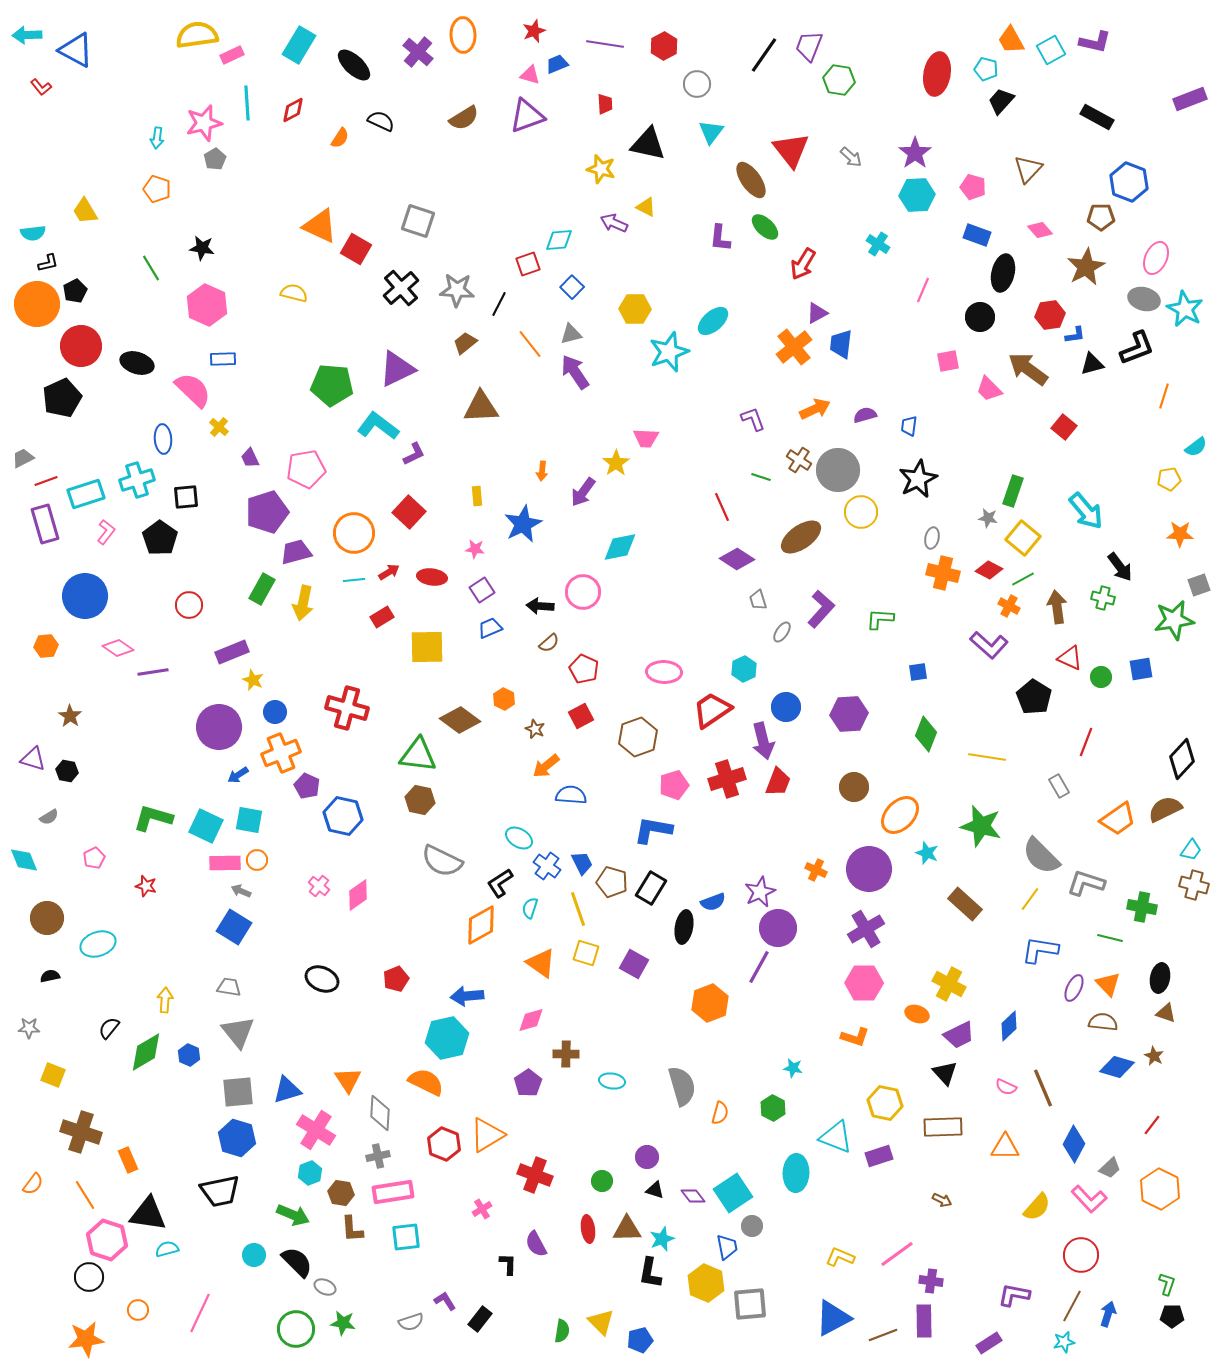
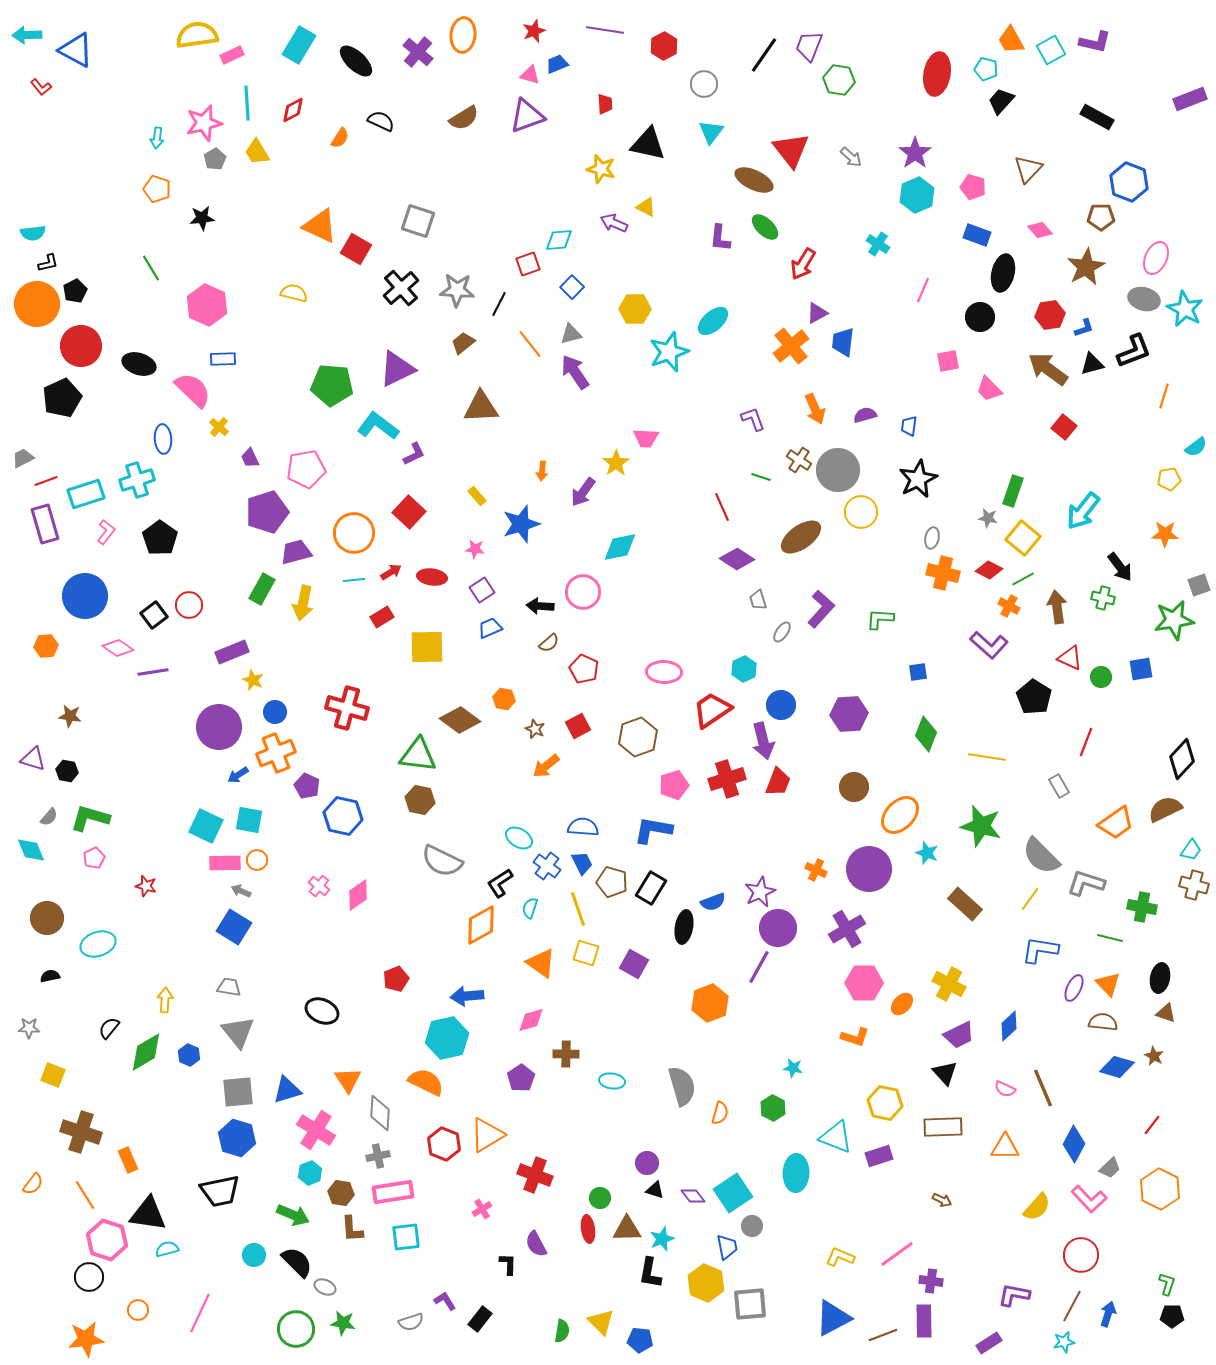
orange ellipse at (463, 35): rotated 8 degrees clockwise
purple line at (605, 44): moved 14 px up
black ellipse at (354, 65): moved 2 px right, 4 px up
gray circle at (697, 84): moved 7 px right
brown ellipse at (751, 180): moved 3 px right; rotated 30 degrees counterclockwise
cyan hexagon at (917, 195): rotated 20 degrees counterclockwise
yellow trapezoid at (85, 211): moved 172 px right, 59 px up
black star at (202, 248): moved 30 px up; rotated 15 degrees counterclockwise
blue L-shape at (1075, 335): moved 9 px right, 7 px up; rotated 10 degrees counterclockwise
brown trapezoid at (465, 343): moved 2 px left
blue trapezoid at (841, 344): moved 2 px right, 2 px up
orange cross at (794, 347): moved 3 px left, 1 px up
black L-shape at (1137, 348): moved 3 px left, 3 px down
black ellipse at (137, 363): moved 2 px right, 1 px down
brown arrow at (1028, 369): moved 20 px right
orange arrow at (815, 409): rotated 92 degrees clockwise
yellow rectangle at (477, 496): rotated 36 degrees counterclockwise
black square at (186, 497): moved 32 px left, 118 px down; rotated 32 degrees counterclockwise
cyan arrow at (1086, 511): moved 3 px left; rotated 78 degrees clockwise
blue star at (523, 524): moved 2 px left; rotated 9 degrees clockwise
orange star at (1180, 534): moved 15 px left
red arrow at (389, 572): moved 2 px right
orange hexagon at (504, 699): rotated 15 degrees counterclockwise
blue circle at (786, 707): moved 5 px left, 2 px up
brown star at (70, 716): rotated 25 degrees counterclockwise
red square at (581, 716): moved 3 px left, 10 px down
orange cross at (281, 753): moved 5 px left
blue semicircle at (571, 795): moved 12 px right, 32 px down
gray semicircle at (49, 817): rotated 18 degrees counterclockwise
green L-shape at (153, 818): moved 63 px left
orange trapezoid at (1118, 819): moved 2 px left, 4 px down
cyan diamond at (24, 860): moved 7 px right, 10 px up
purple cross at (866, 929): moved 19 px left
black ellipse at (322, 979): moved 32 px down
orange ellipse at (917, 1014): moved 15 px left, 10 px up; rotated 65 degrees counterclockwise
purple pentagon at (528, 1083): moved 7 px left, 5 px up
pink semicircle at (1006, 1087): moved 1 px left, 2 px down
purple circle at (647, 1157): moved 6 px down
green circle at (602, 1181): moved 2 px left, 17 px down
blue pentagon at (640, 1340): rotated 20 degrees clockwise
